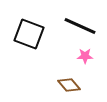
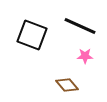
black square: moved 3 px right, 1 px down
brown diamond: moved 2 px left
